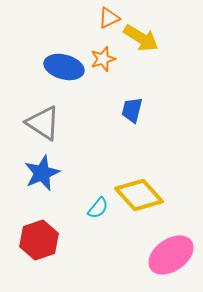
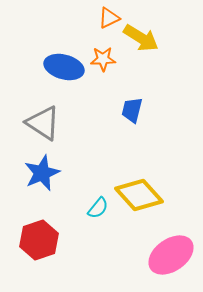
orange star: rotated 15 degrees clockwise
